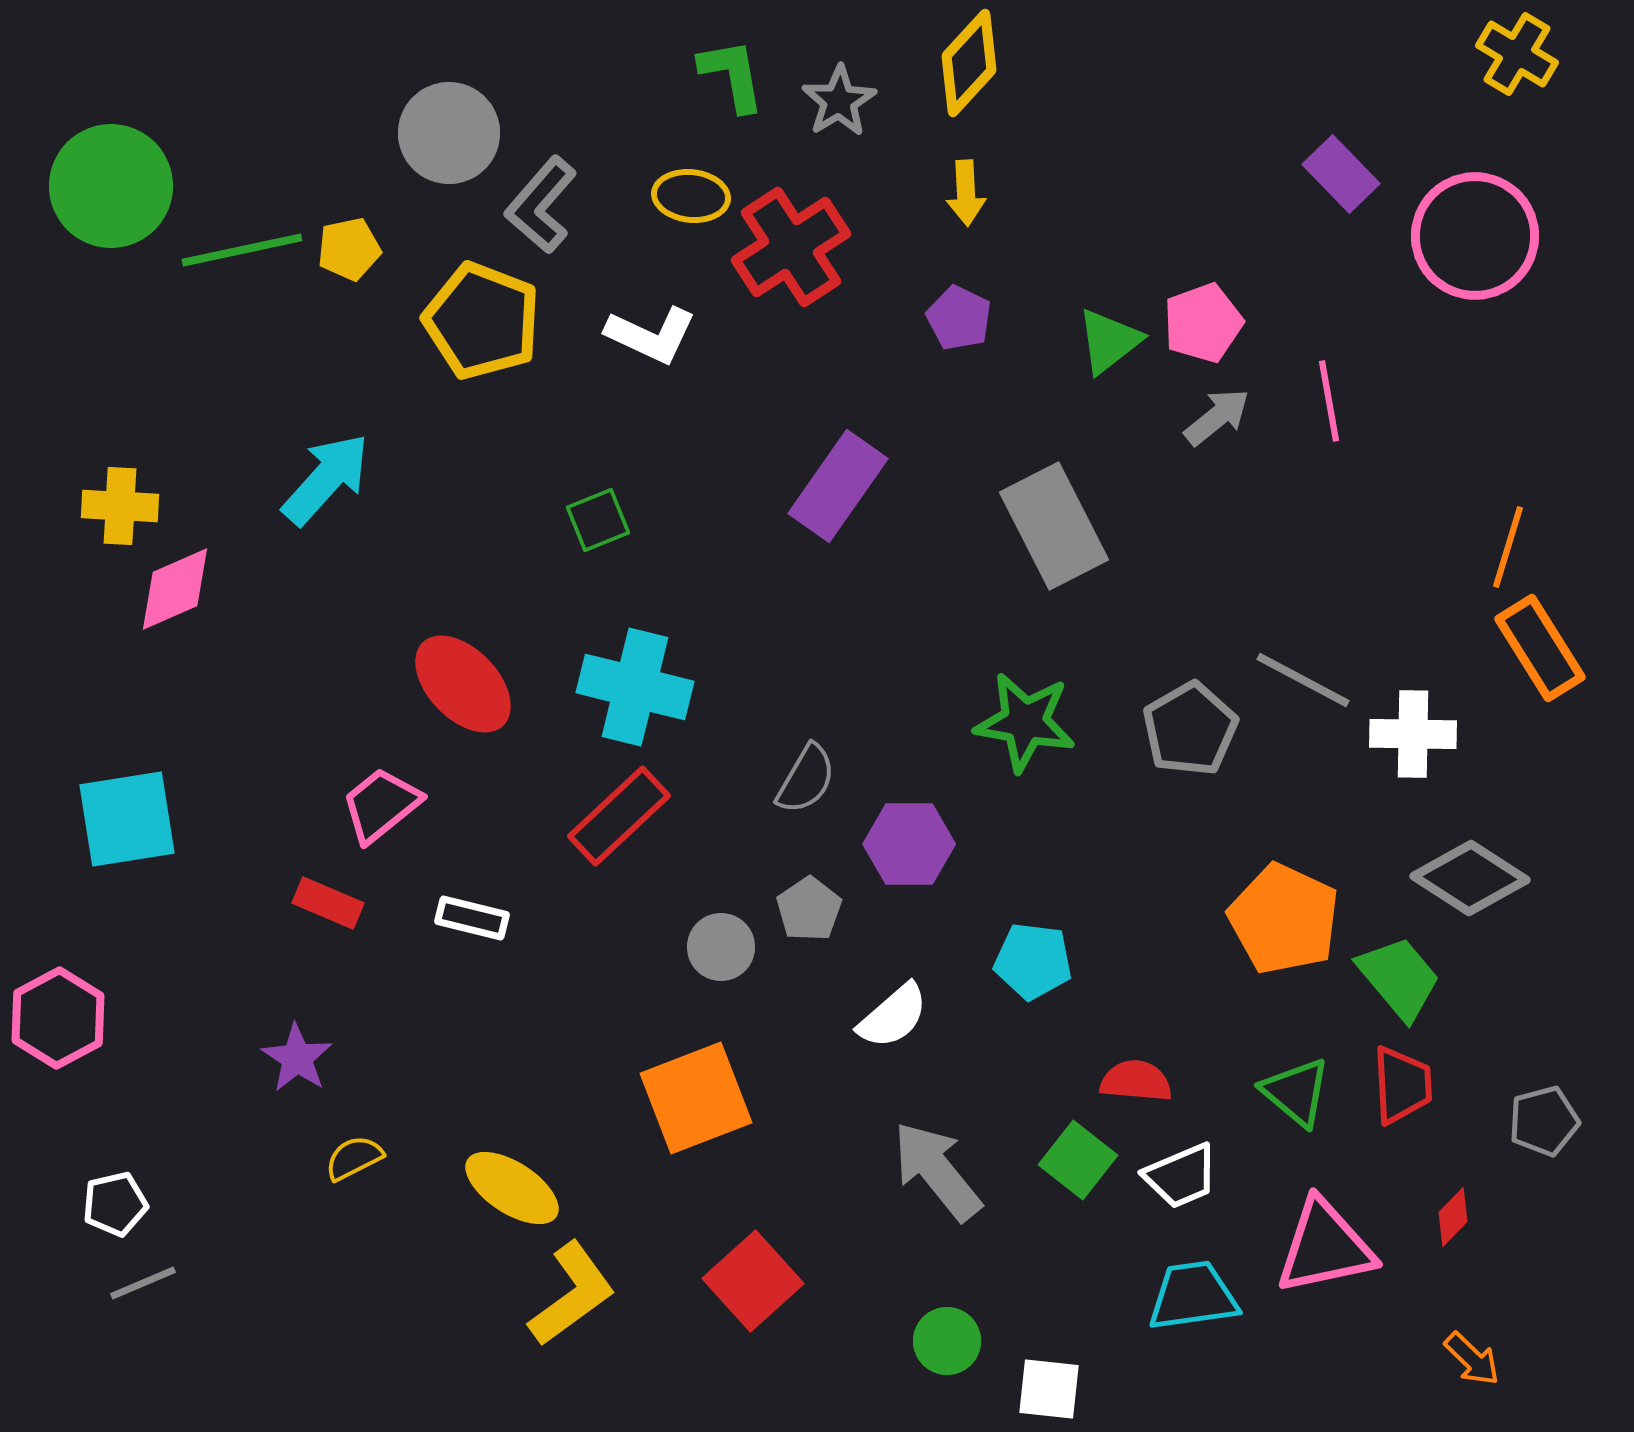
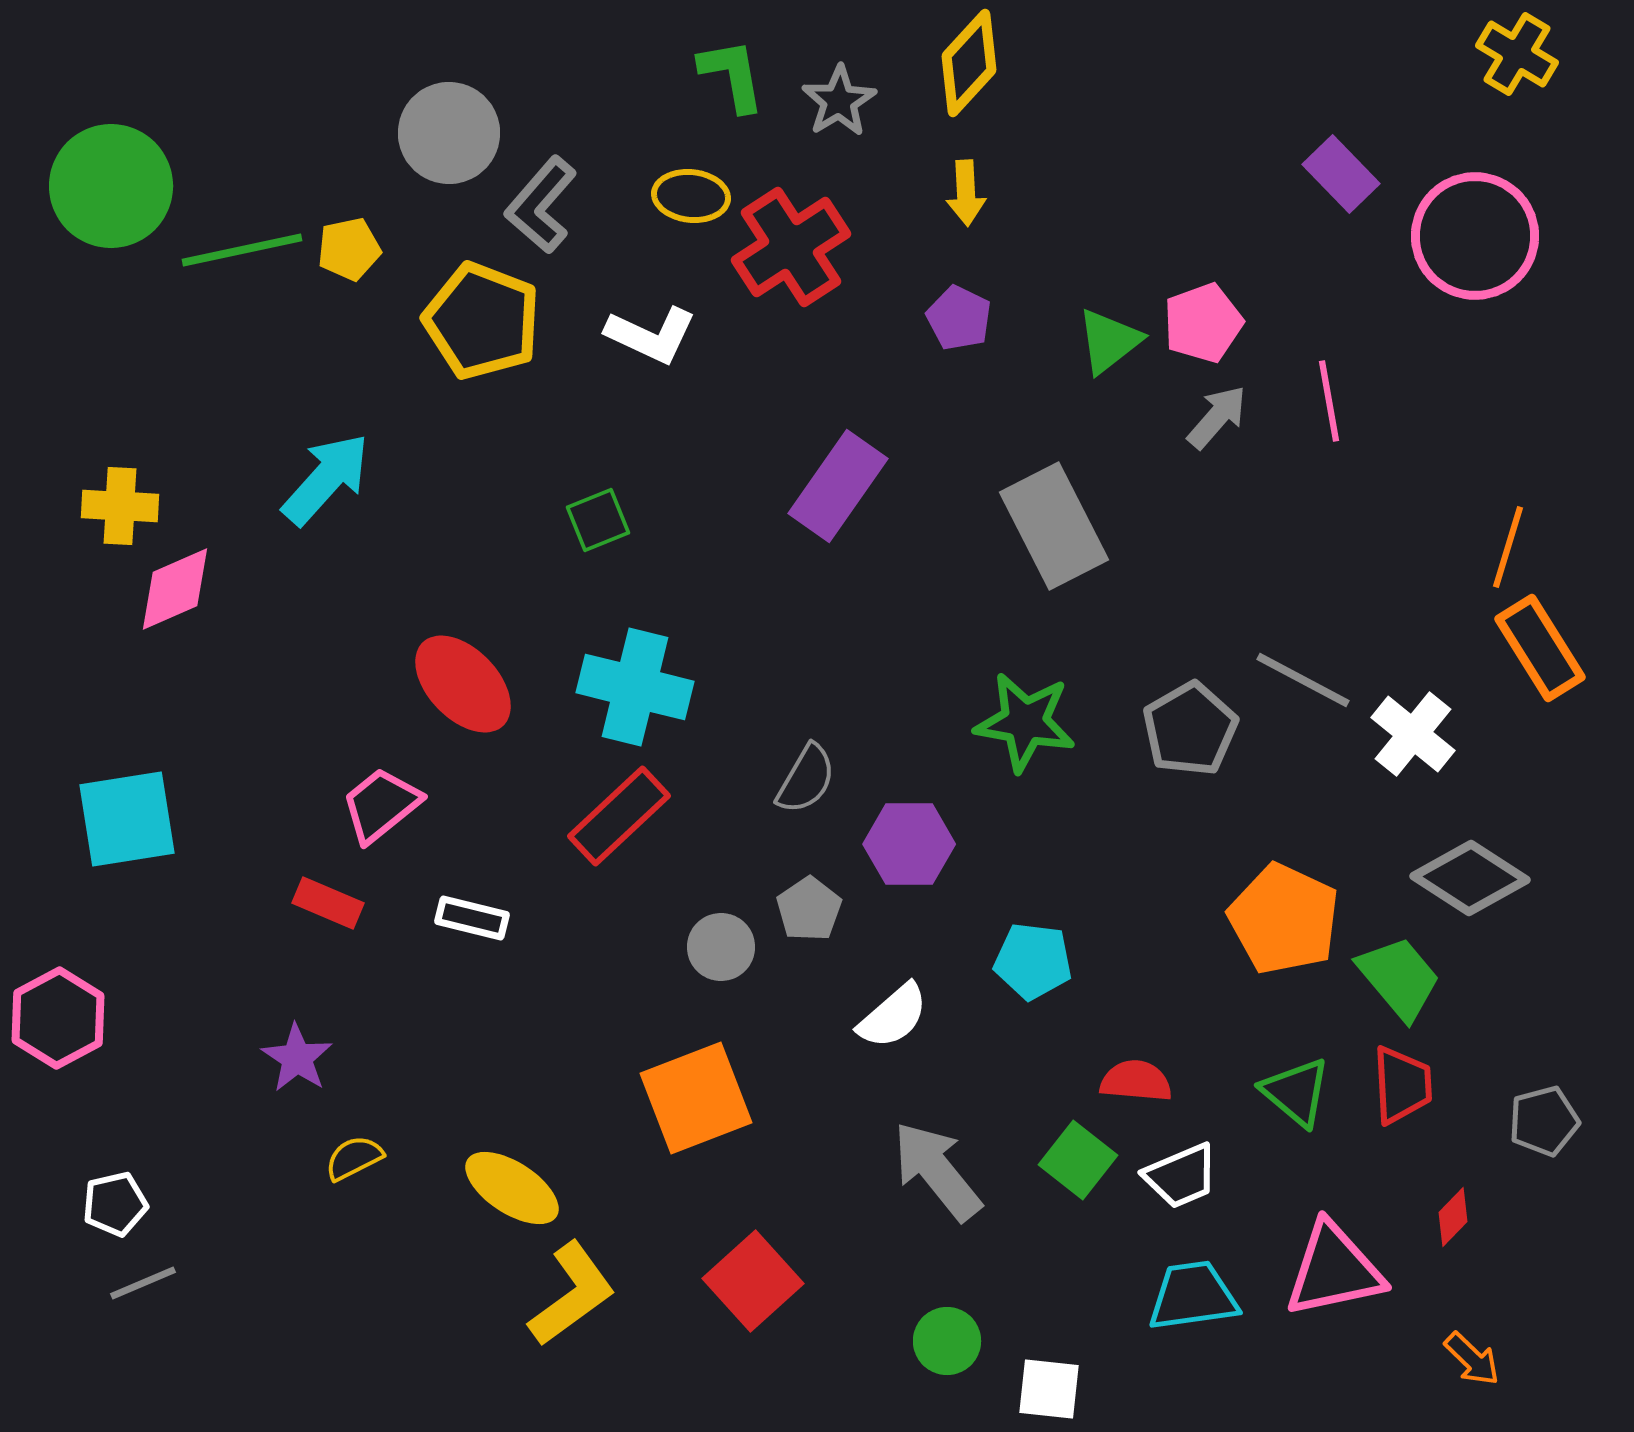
gray arrow at (1217, 417): rotated 10 degrees counterclockwise
white cross at (1413, 734): rotated 38 degrees clockwise
pink triangle at (1325, 1247): moved 9 px right, 23 px down
